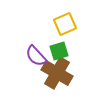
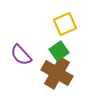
green square: rotated 18 degrees counterclockwise
purple semicircle: moved 15 px left, 1 px up
